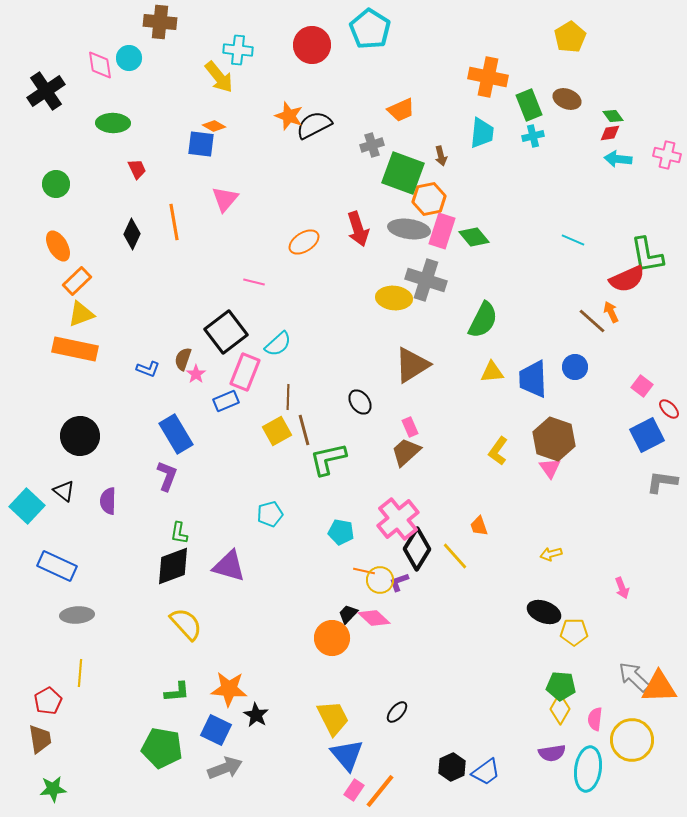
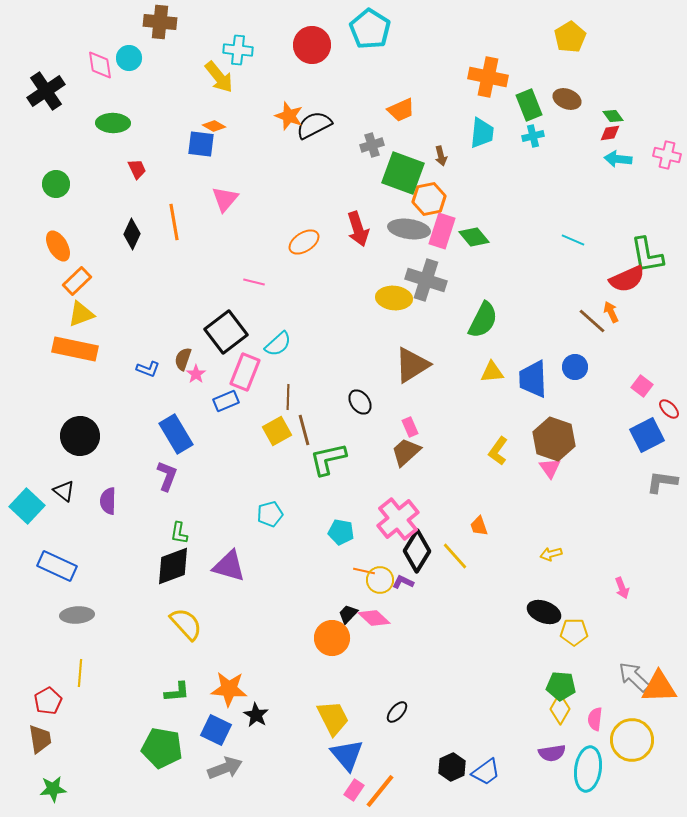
black diamond at (417, 549): moved 2 px down
purple L-shape at (399, 582): moved 4 px right; rotated 45 degrees clockwise
